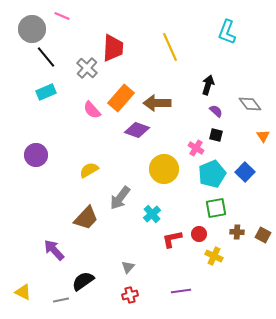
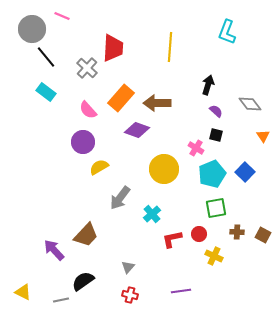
yellow line: rotated 28 degrees clockwise
cyan rectangle: rotated 60 degrees clockwise
pink semicircle: moved 4 px left
purple circle: moved 47 px right, 13 px up
yellow semicircle: moved 10 px right, 3 px up
brown trapezoid: moved 17 px down
red cross: rotated 28 degrees clockwise
